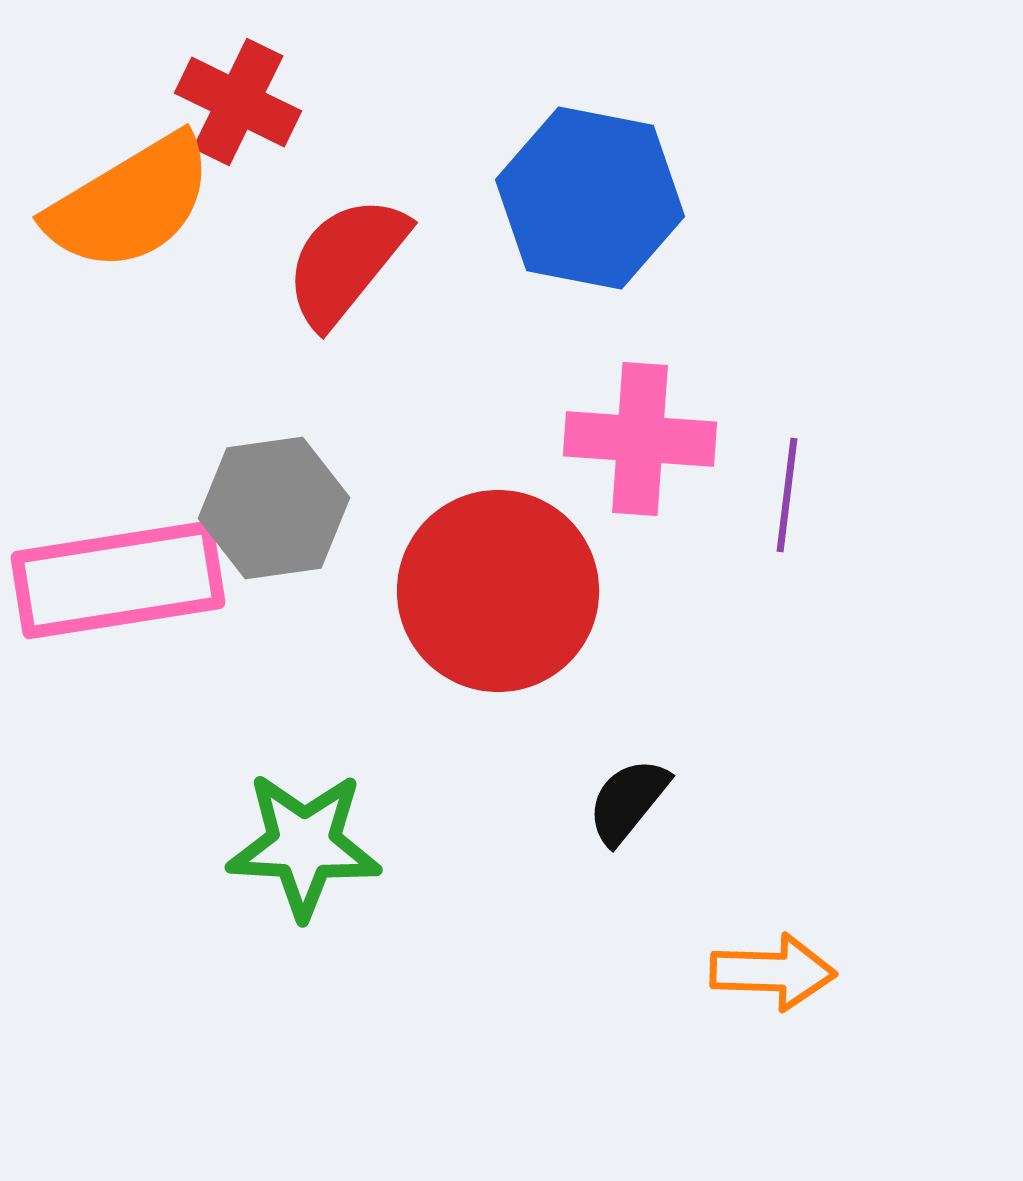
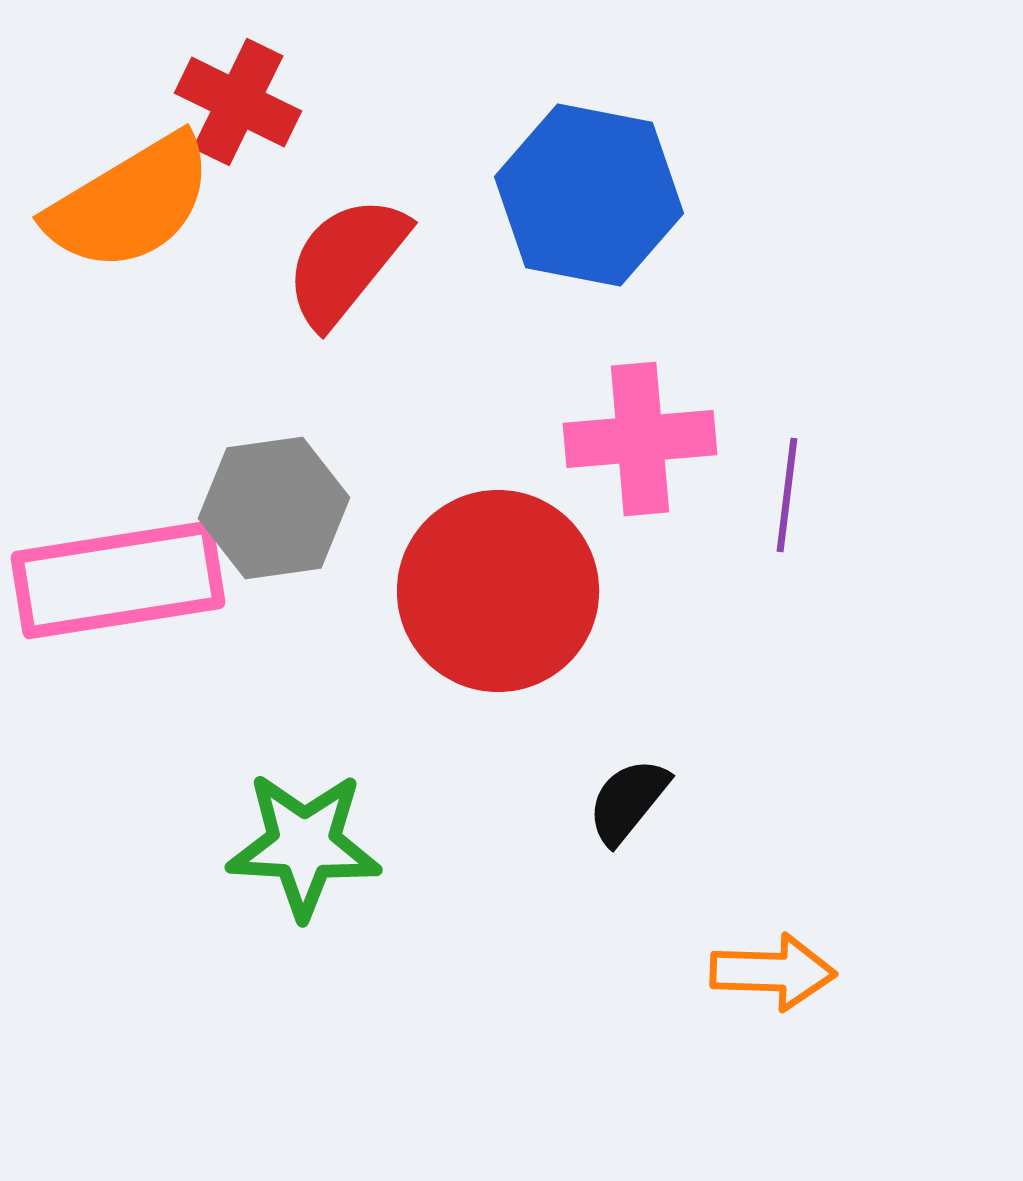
blue hexagon: moved 1 px left, 3 px up
pink cross: rotated 9 degrees counterclockwise
